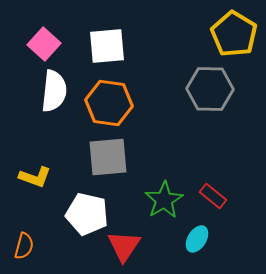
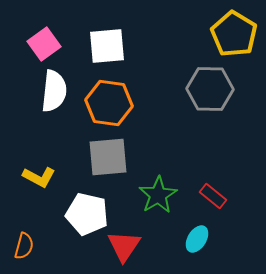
pink square: rotated 12 degrees clockwise
yellow L-shape: moved 4 px right; rotated 8 degrees clockwise
green star: moved 6 px left, 5 px up
